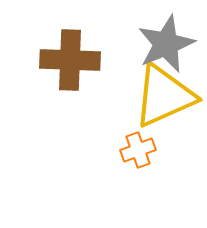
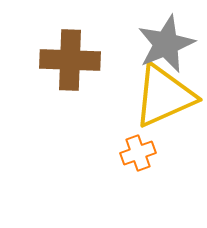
orange cross: moved 3 px down
